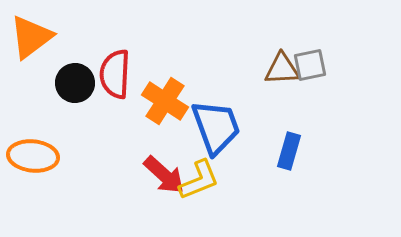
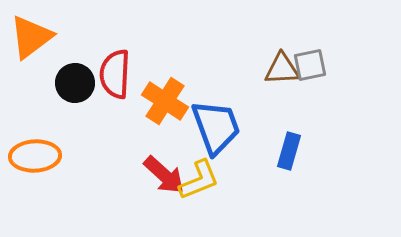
orange ellipse: moved 2 px right; rotated 9 degrees counterclockwise
